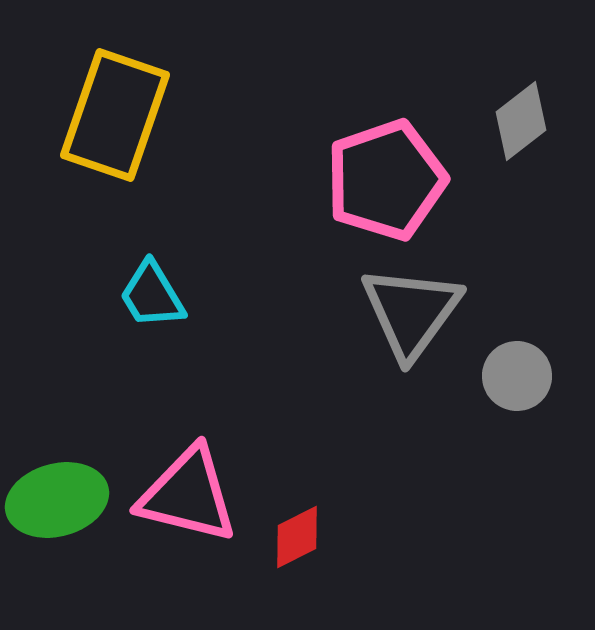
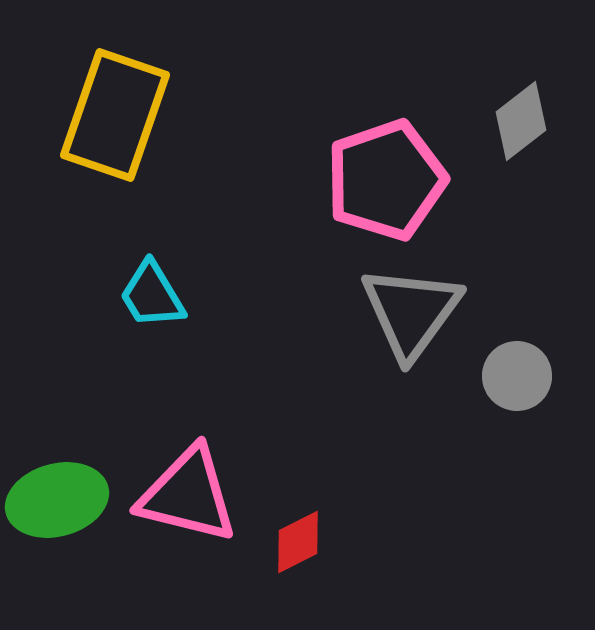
red diamond: moved 1 px right, 5 px down
